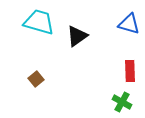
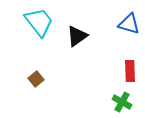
cyan trapezoid: rotated 36 degrees clockwise
